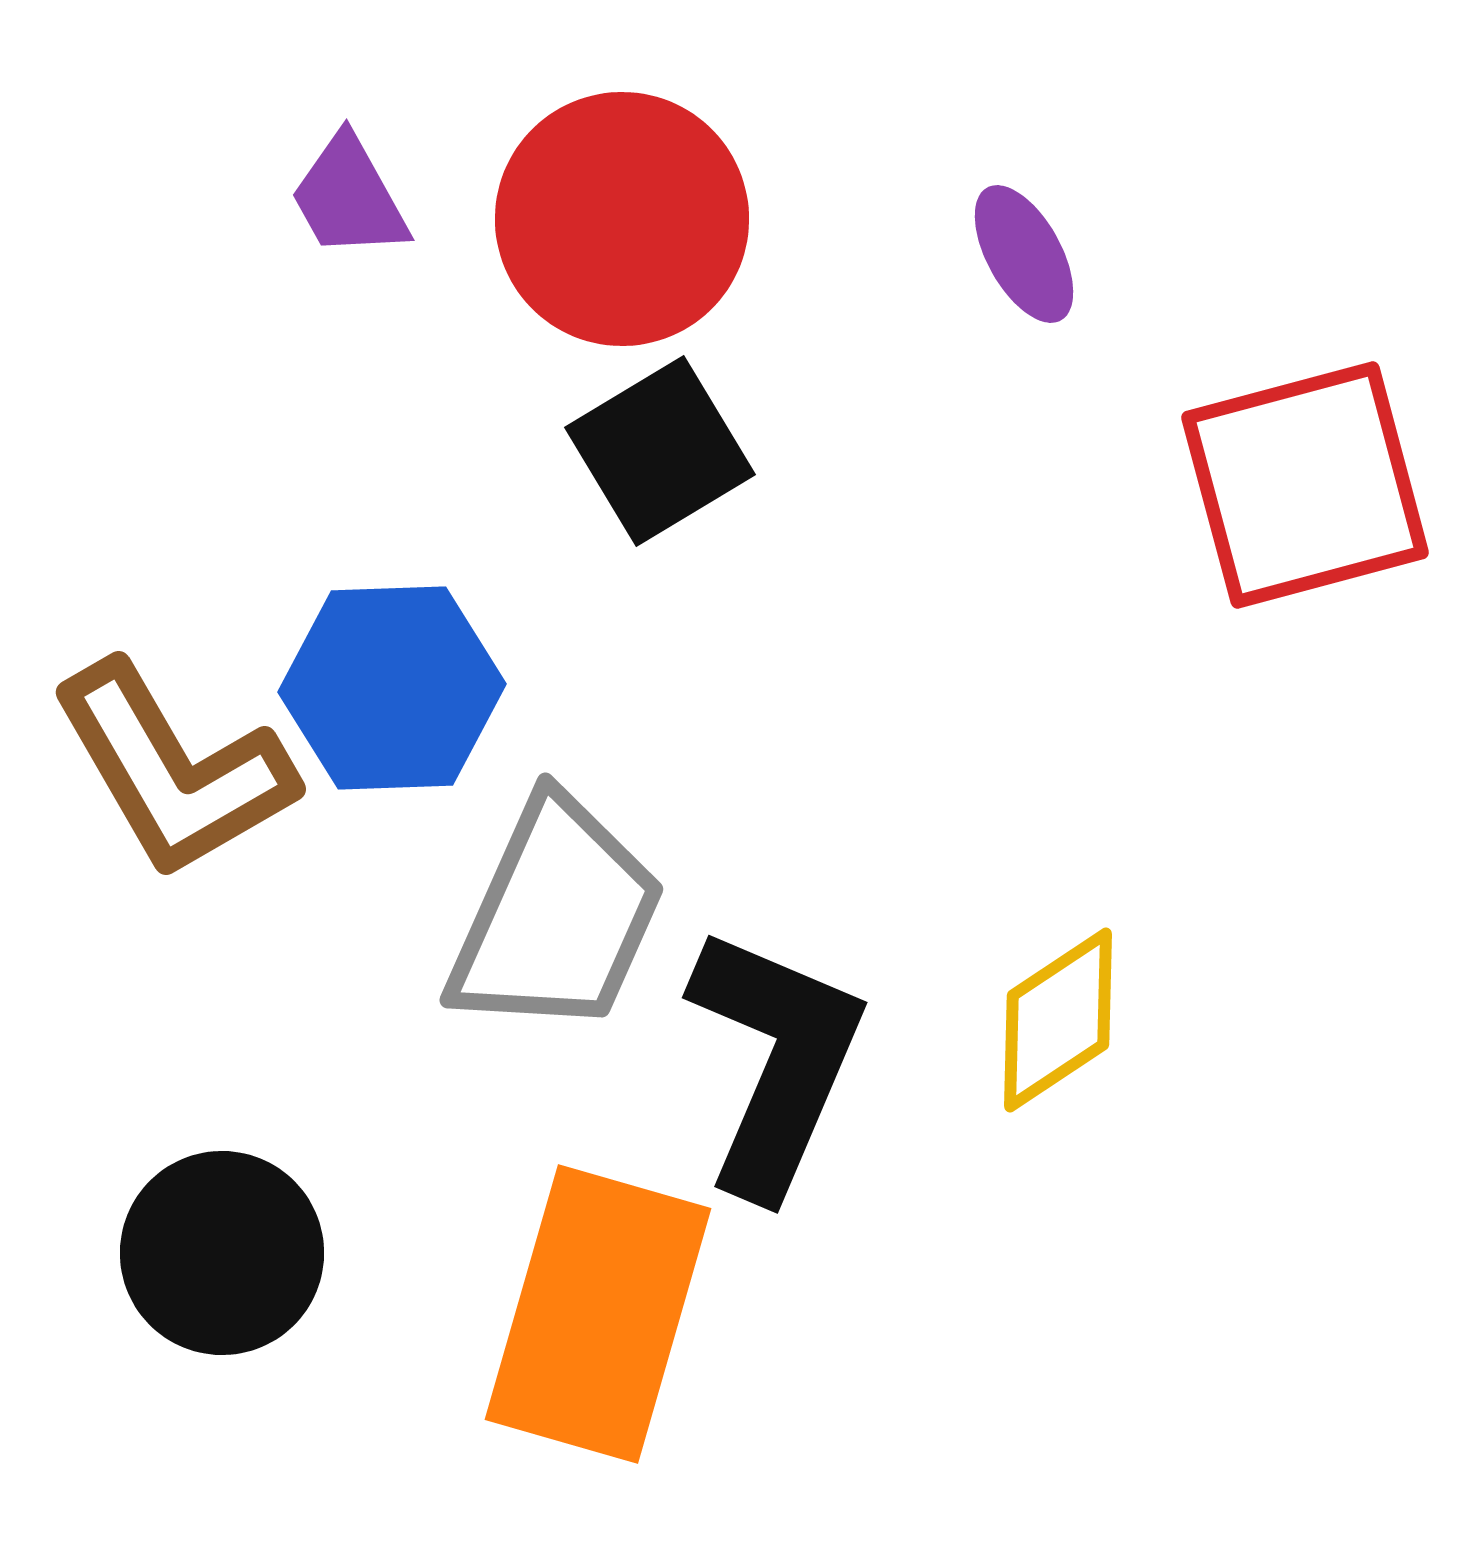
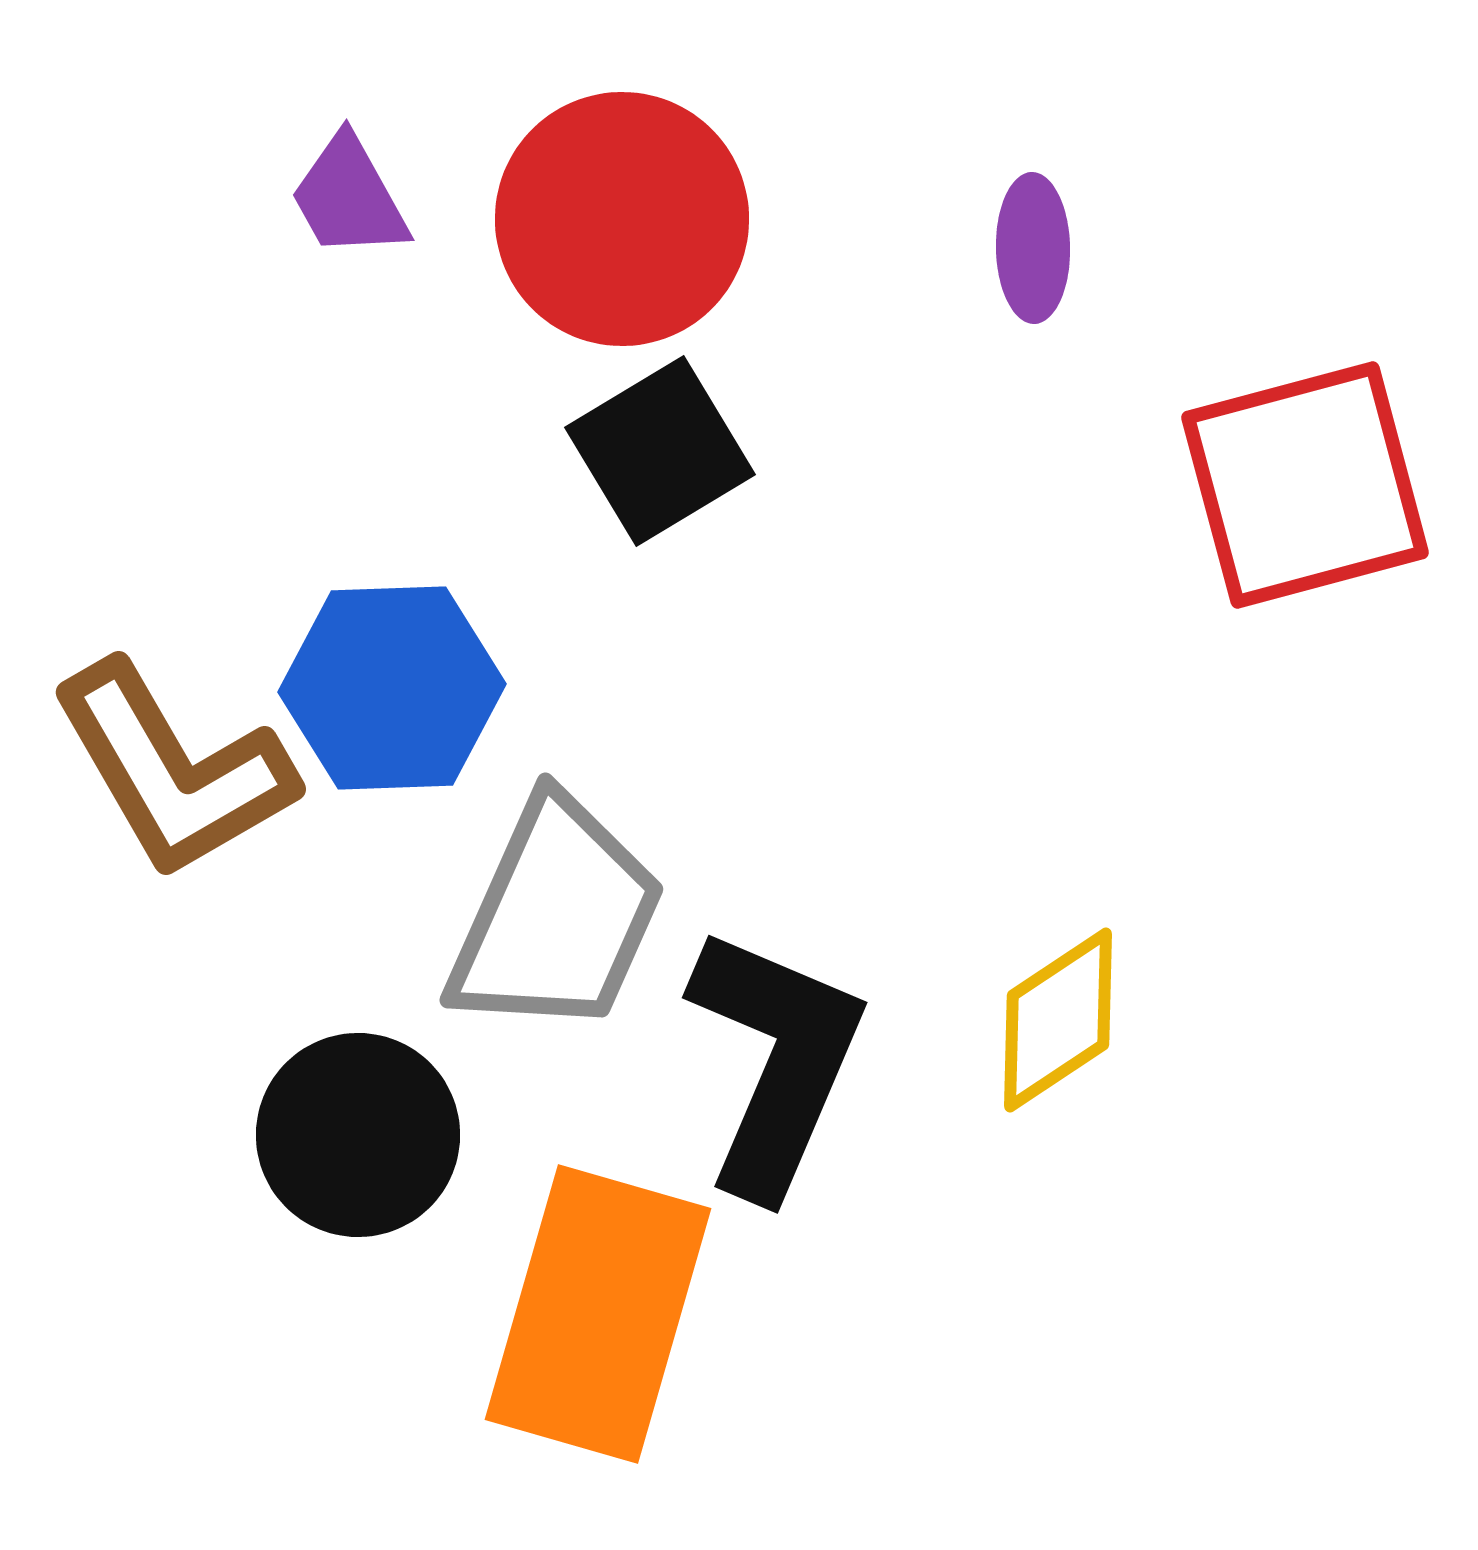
purple ellipse: moved 9 px right, 6 px up; rotated 28 degrees clockwise
black circle: moved 136 px right, 118 px up
